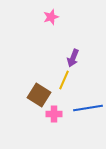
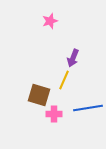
pink star: moved 1 px left, 4 px down
brown square: rotated 15 degrees counterclockwise
